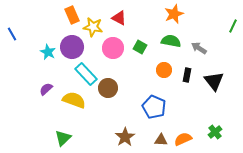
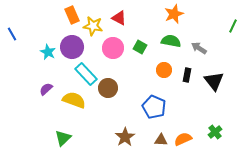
yellow star: moved 1 px up
